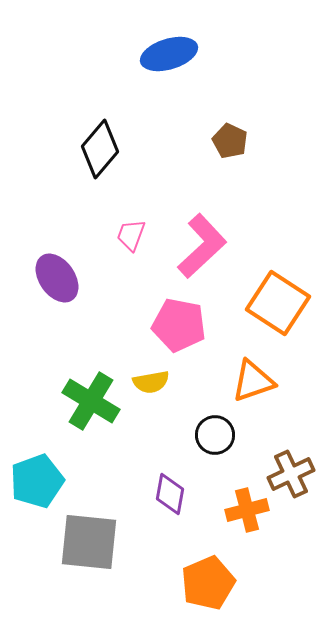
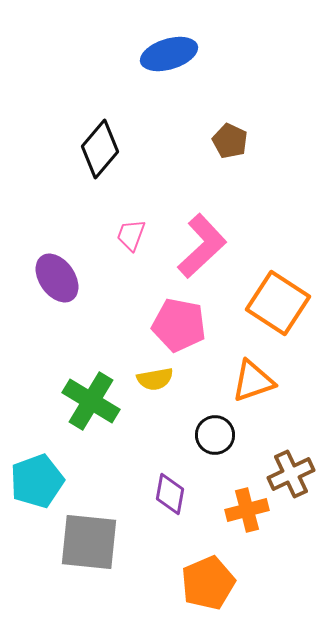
yellow semicircle: moved 4 px right, 3 px up
